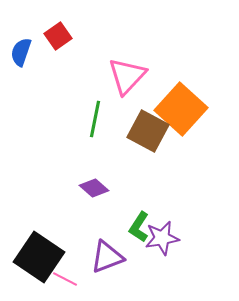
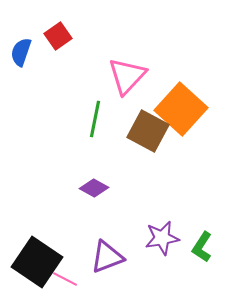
purple diamond: rotated 12 degrees counterclockwise
green L-shape: moved 63 px right, 20 px down
black square: moved 2 px left, 5 px down
